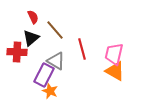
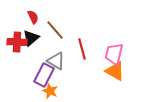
red cross: moved 10 px up
